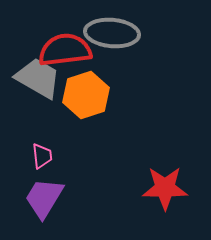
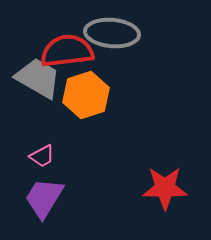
red semicircle: moved 2 px right, 1 px down
pink trapezoid: rotated 68 degrees clockwise
